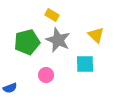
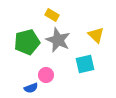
cyan square: rotated 12 degrees counterclockwise
blue semicircle: moved 21 px right
